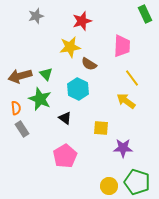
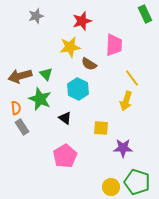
pink trapezoid: moved 8 px left, 1 px up
yellow arrow: rotated 108 degrees counterclockwise
gray rectangle: moved 2 px up
yellow circle: moved 2 px right, 1 px down
